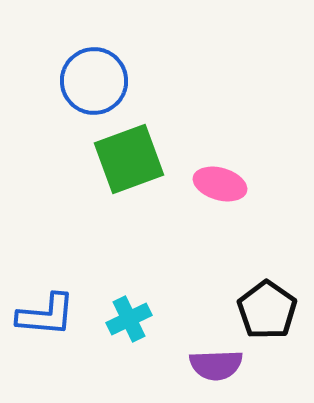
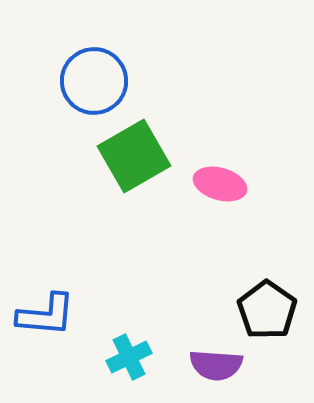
green square: moved 5 px right, 3 px up; rotated 10 degrees counterclockwise
cyan cross: moved 38 px down
purple semicircle: rotated 6 degrees clockwise
